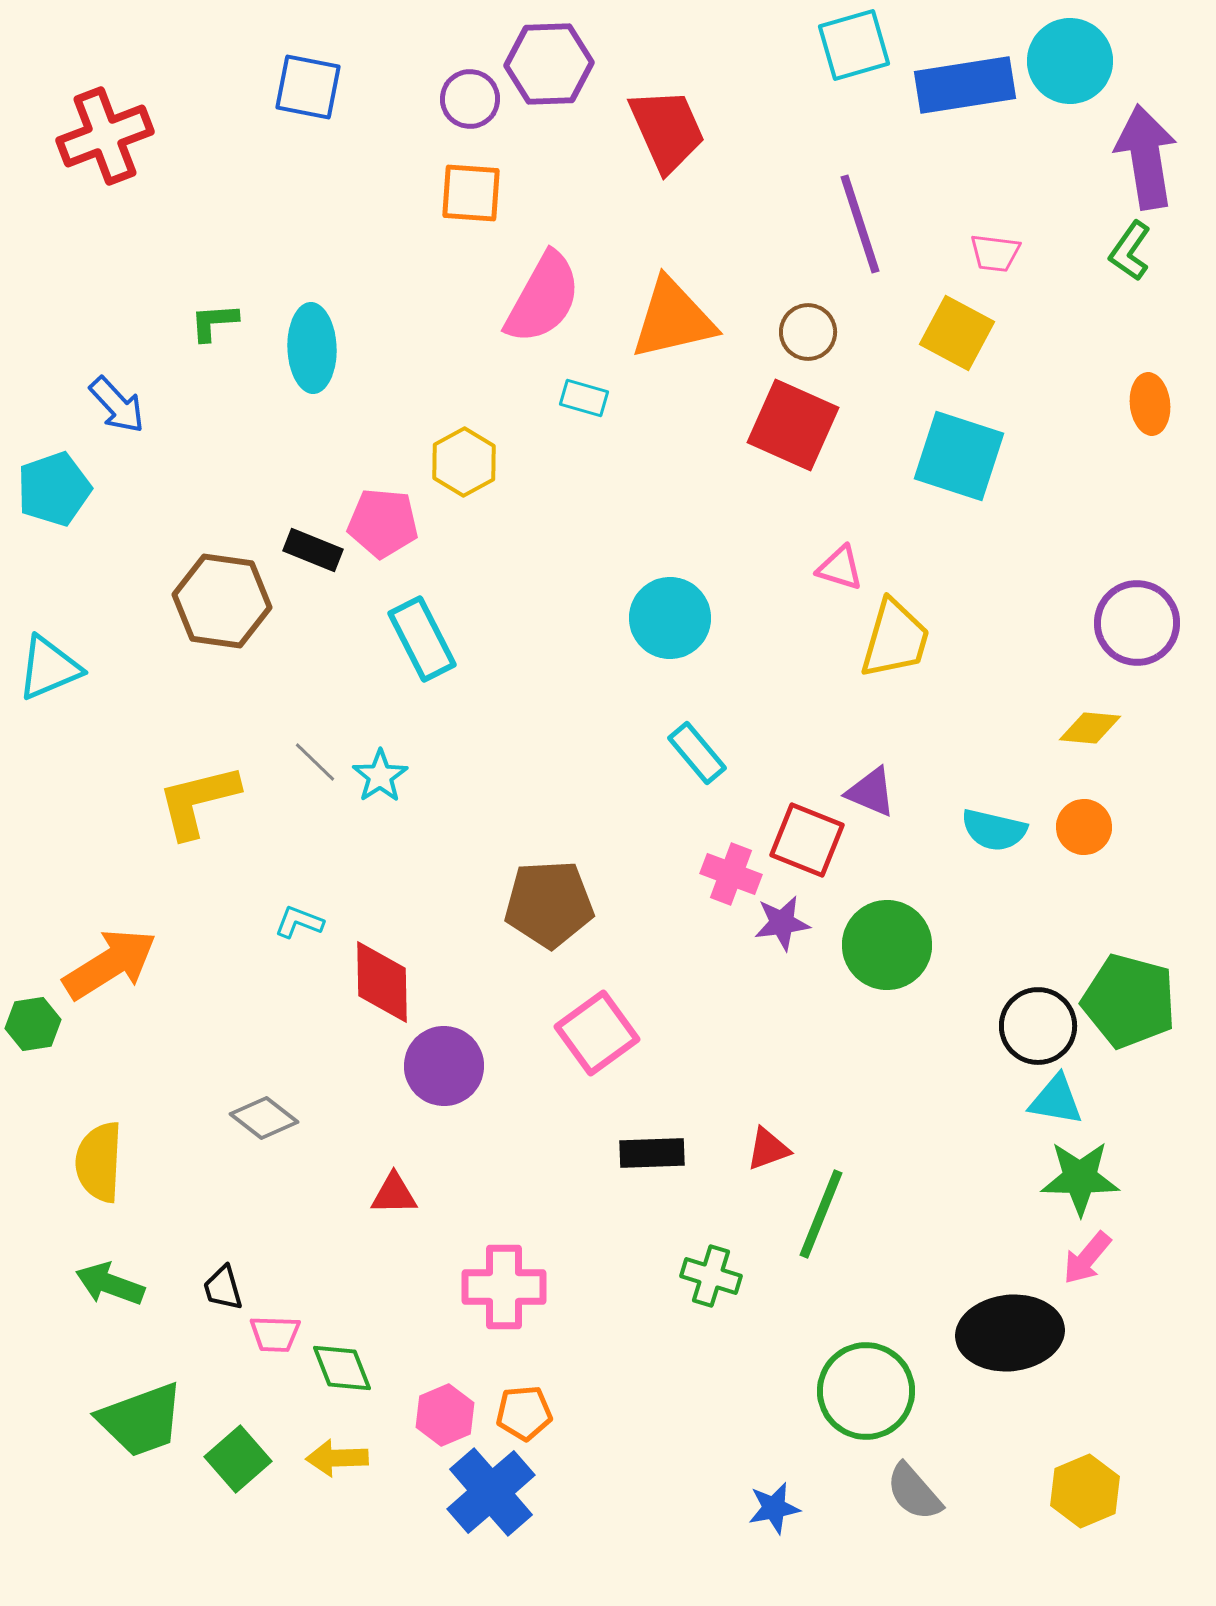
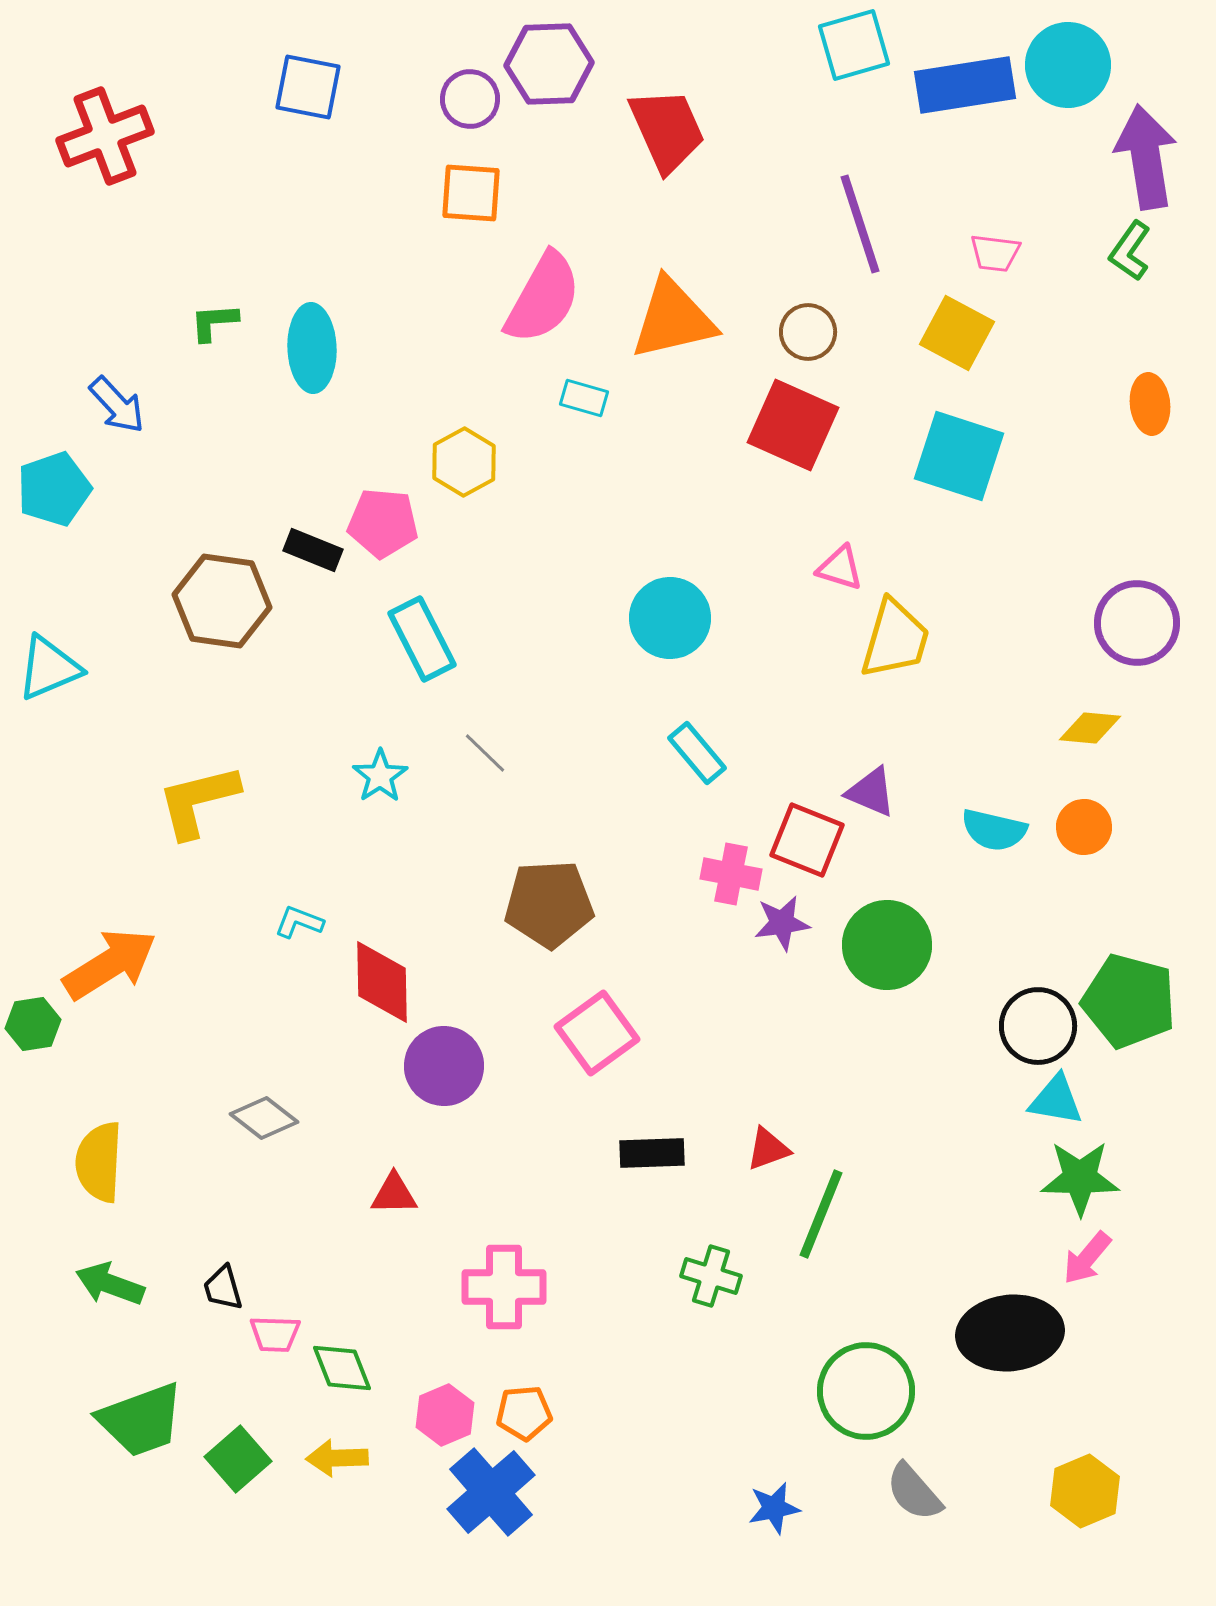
cyan circle at (1070, 61): moved 2 px left, 4 px down
gray line at (315, 762): moved 170 px right, 9 px up
pink cross at (731, 874): rotated 10 degrees counterclockwise
